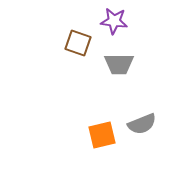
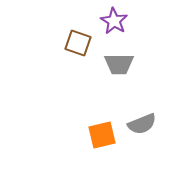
purple star: rotated 24 degrees clockwise
